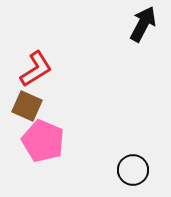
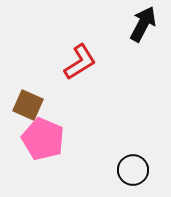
red L-shape: moved 44 px right, 7 px up
brown square: moved 1 px right, 1 px up
pink pentagon: moved 2 px up
